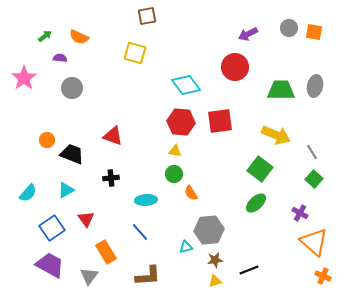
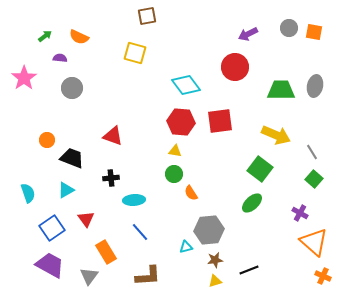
black trapezoid at (72, 154): moved 4 px down
cyan semicircle at (28, 193): rotated 60 degrees counterclockwise
cyan ellipse at (146, 200): moved 12 px left
green ellipse at (256, 203): moved 4 px left
